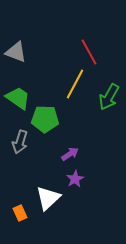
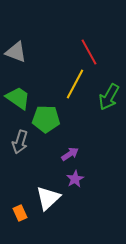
green pentagon: moved 1 px right
